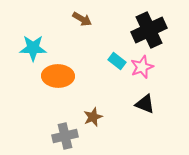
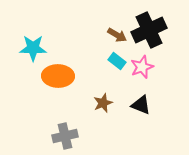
brown arrow: moved 35 px right, 16 px down
black triangle: moved 4 px left, 1 px down
brown star: moved 10 px right, 14 px up
